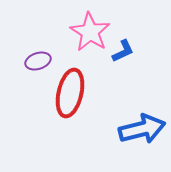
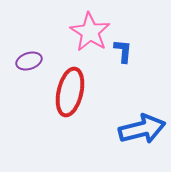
blue L-shape: rotated 60 degrees counterclockwise
purple ellipse: moved 9 px left
red ellipse: moved 1 px up
